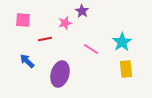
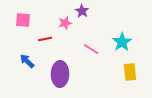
yellow rectangle: moved 4 px right, 3 px down
purple ellipse: rotated 15 degrees counterclockwise
